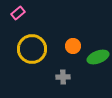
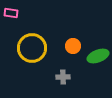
pink rectangle: moved 7 px left; rotated 48 degrees clockwise
yellow circle: moved 1 px up
green ellipse: moved 1 px up
